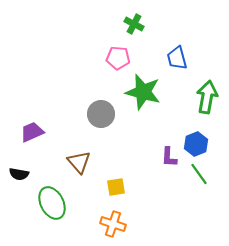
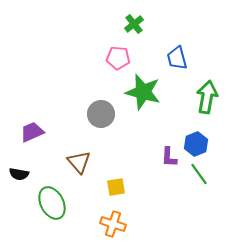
green cross: rotated 24 degrees clockwise
